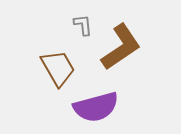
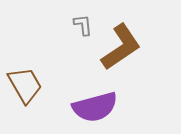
brown trapezoid: moved 33 px left, 17 px down
purple semicircle: moved 1 px left
